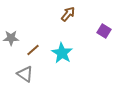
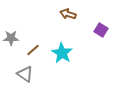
brown arrow: rotated 112 degrees counterclockwise
purple square: moved 3 px left, 1 px up
